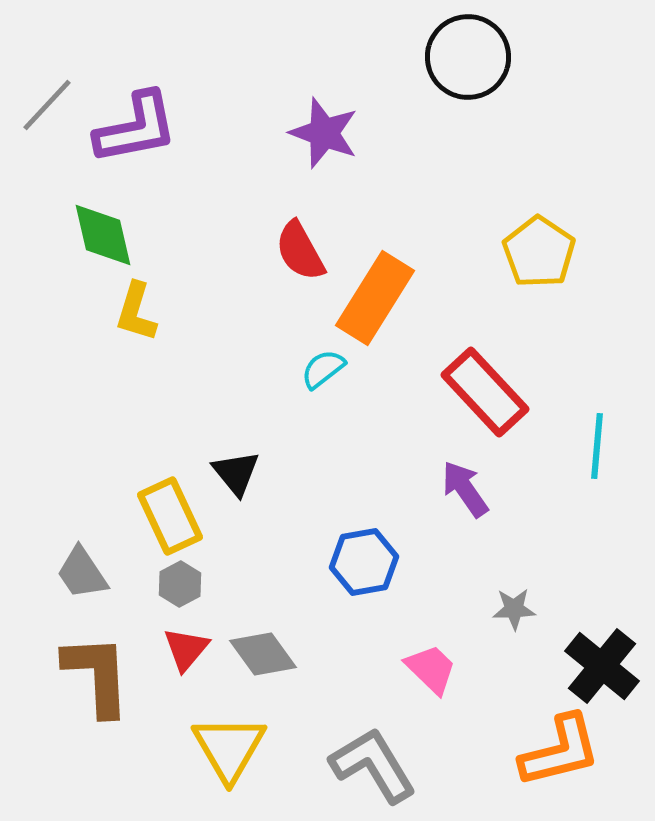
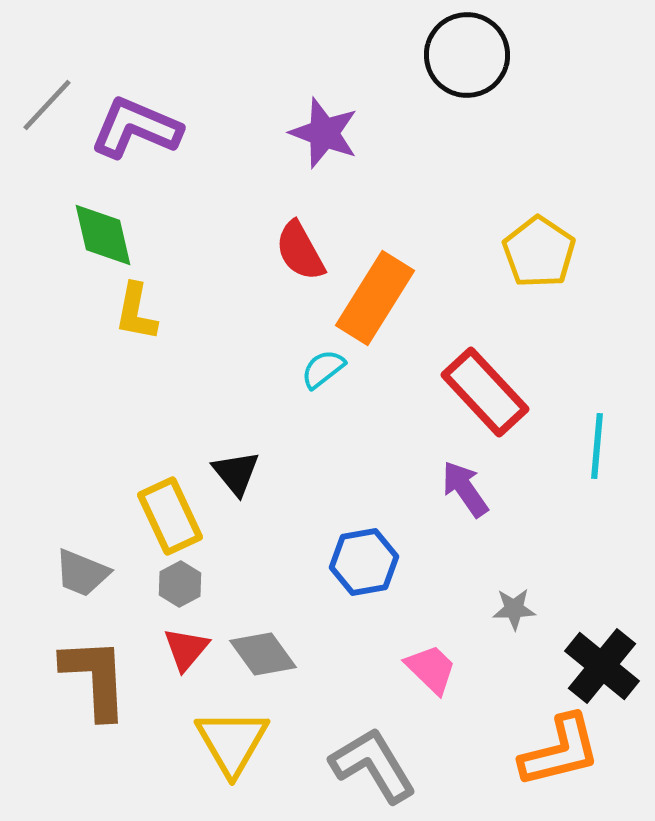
black circle: moved 1 px left, 2 px up
purple L-shape: rotated 146 degrees counterclockwise
yellow L-shape: rotated 6 degrees counterclockwise
gray trapezoid: rotated 34 degrees counterclockwise
brown L-shape: moved 2 px left, 3 px down
yellow triangle: moved 3 px right, 6 px up
